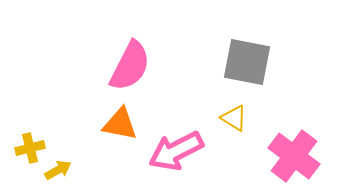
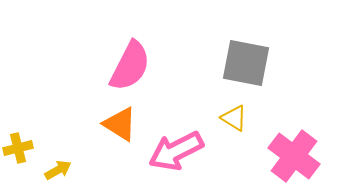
gray square: moved 1 px left, 1 px down
orange triangle: rotated 21 degrees clockwise
yellow cross: moved 12 px left
